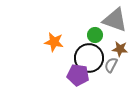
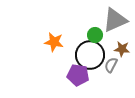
gray triangle: rotated 44 degrees counterclockwise
brown star: moved 2 px right
black circle: moved 1 px right, 3 px up
